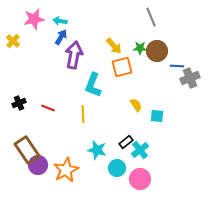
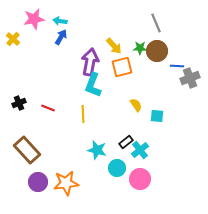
gray line: moved 5 px right, 6 px down
yellow cross: moved 2 px up
purple arrow: moved 16 px right, 7 px down
brown rectangle: rotated 8 degrees counterclockwise
purple circle: moved 17 px down
orange star: moved 13 px down; rotated 20 degrees clockwise
